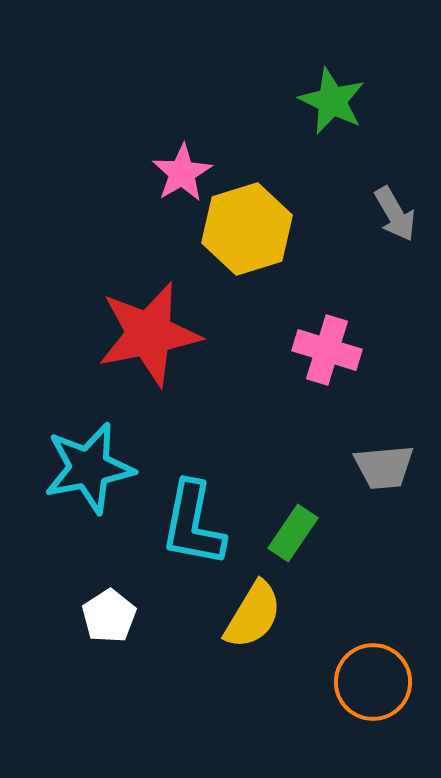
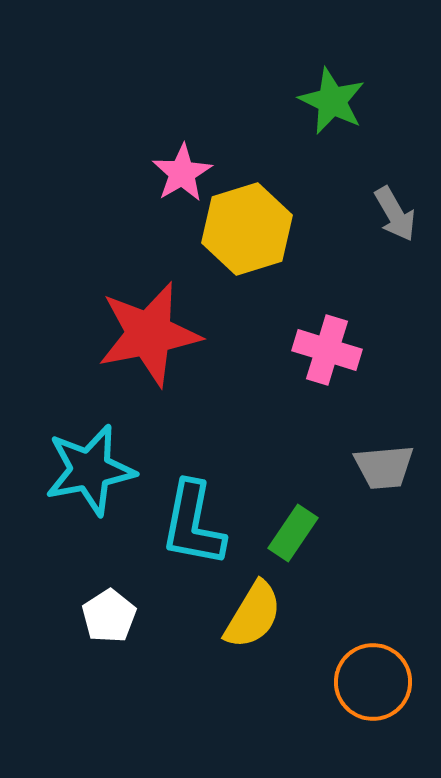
cyan star: moved 1 px right, 2 px down
